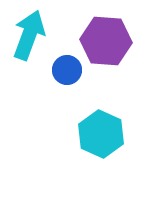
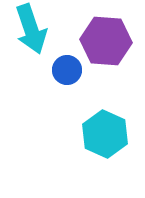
cyan arrow: moved 2 px right, 6 px up; rotated 141 degrees clockwise
cyan hexagon: moved 4 px right
